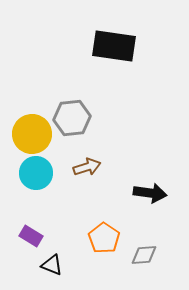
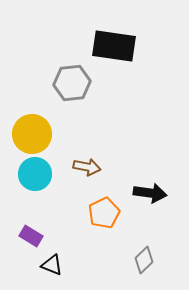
gray hexagon: moved 35 px up
brown arrow: rotated 28 degrees clockwise
cyan circle: moved 1 px left, 1 px down
orange pentagon: moved 25 px up; rotated 12 degrees clockwise
gray diamond: moved 5 px down; rotated 40 degrees counterclockwise
